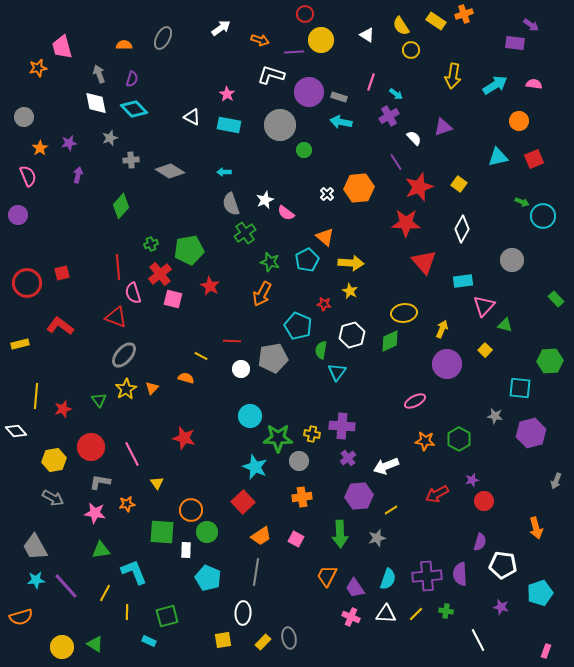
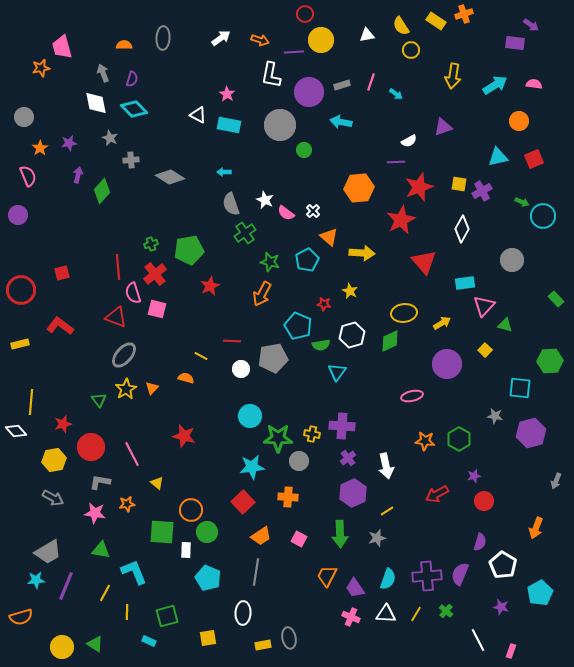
white arrow at (221, 28): moved 10 px down
white triangle at (367, 35): rotated 42 degrees counterclockwise
gray ellipse at (163, 38): rotated 25 degrees counterclockwise
orange star at (38, 68): moved 3 px right
gray arrow at (99, 74): moved 4 px right, 1 px up
white L-shape at (271, 75): rotated 96 degrees counterclockwise
gray rectangle at (339, 97): moved 3 px right, 12 px up; rotated 35 degrees counterclockwise
purple cross at (389, 116): moved 93 px right, 75 px down
white triangle at (192, 117): moved 6 px right, 2 px up
gray star at (110, 138): rotated 28 degrees counterclockwise
white semicircle at (414, 138): moved 5 px left, 3 px down; rotated 105 degrees clockwise
purple line at (396, 162): rotated 60 degrees counterclockwise
gray diamond at (170, 171): moved 6 px down
yellow square at (459, 184): rotated 28 degrees counterclockwise
white cross at (327, 194): moved 14 px left, 17 px down
white star at (265, 200): rotated 24 degrees counterclockwise
green diamond at (121, 206): moved 19 px left, 15 px up
red star at (406, 223): moved 5 px left, 3 px up; rotated 28 degrees counterclockwise
orange triangle at (325, 237): moved 4 px right
yellow arrow at (351, 263): moved 11 px right, 10 px up
red cross at (160, 274): moved 5 px left
cyan rectangle at (463, 281): moved 2 px right, 2 px down
red circle at (27, 283): moved 6 px left, 7 px down
red star at (210, 286): rotated 18 degrees clockwise
pink square at (173, 299): moved 16 px left, 10 px down
yellow arrow at (442, 329): moved 6 px up; rotated 36 degrees clockwise
green semicircle at (321, 350): moved 5 px up; rotated 108 degrees counterclockwise
yellow line at (36, 396): moved 5 px left, 6 px down
pink ellipse at (415, 401): moved 3 px left, 5 px up; rotated 15 degrees clockwise
red star at (63, 409): moved 15 px down
red star at (184, 438): moved 2 px up
white arrow at (386, 466): rotated 80 degrees counterclockwise
cyan star at (255, 467): moved 3 px left; rotated 30 degrees counterclockwise
purple star at (472, 480): moved 2 px right, 4 px up
yellow triangle at (157, 483): rotated 16 degrees counterclockwise
purple hexagon at (359, 496): moved 6 px left, 3 px up; rotated 20 degrees counterclockwise
orange cross at (302, 497): moved 14 px left; rotated 12 degrees clockwise
yellow line at (391, 510): moved 4 px left, 1 px down
orange arrow at (536, 528): rotated 35 degrees clockwise
pink square at (296, 539): moved 3 px right
gray trapezoid at (35, 547): moved 13 px right, 5 px down; rotated 92 degrees counterclockwise
green triangle at (101, 550): rotated 18 degrees clockwise
white pentagon at (503, 565): rotated 24 degrees clockwise
purple semicircle at (460, 574): rotated 25 degrees clockwise
purple line at (66, 586): rotated 64 degrees clockwise
cyan pentagon at (540, 593): rotated 10 degrees counterclockwise
green cross at (446, 611): rotated 32 degrees clockwise
yellow line at (416, 614): rotated 14 degrees counterclockwise
yellow square at (223, 640): moved 15 px left, 2 px up
yellow rectangle at (263, 642): moved 3 px down; rotated 35 degrees clockwise
pink rectangle at (546, 651): moved 35 px left
